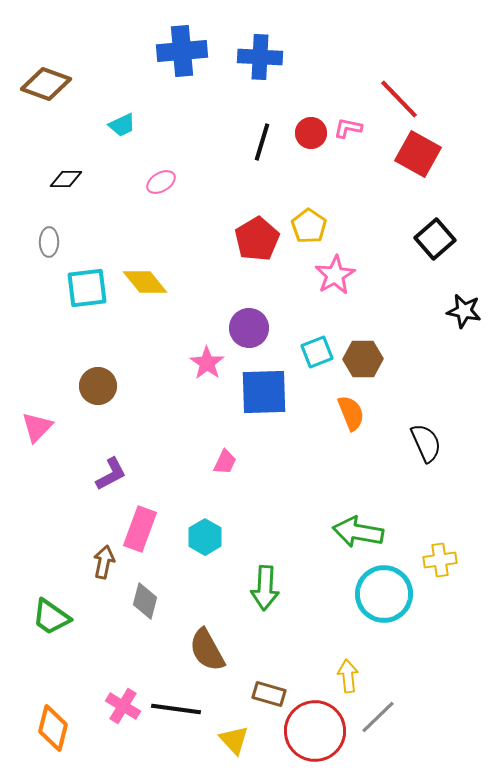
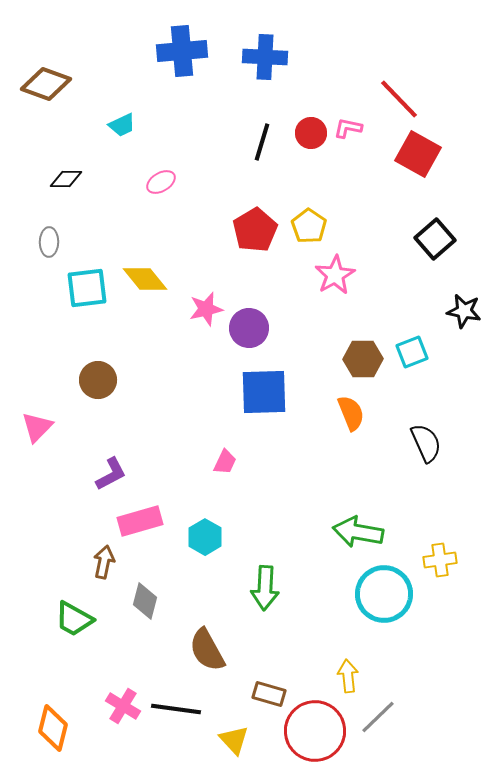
blue cross at (260, 57): moved 5 px right
red pentagon at (257, 239): moved 2 px left, 9 px up
yellow diamond at (145, 282): moved 3 px up
cyan square at (317, 352): moved 95 px right
pink star at (207, 363): moved 1 px left, 54 px up; rotated 24 degrees clockwise
brown circle at (98, 386): moved 6 px up
pink rectangle at (140, 529): moved 8 px up; rotated 54 degrees clockwise
green trapezoid at (51, 617): moved 23 px right, 2 px down; rotated 6 degrees counterclockwise
